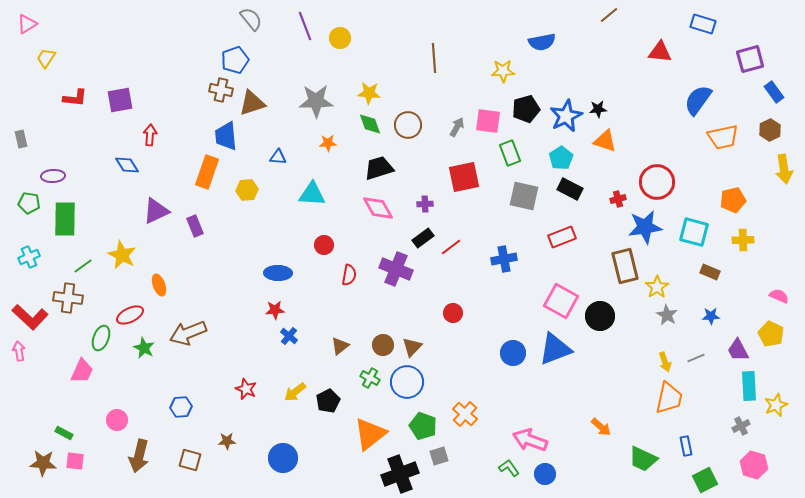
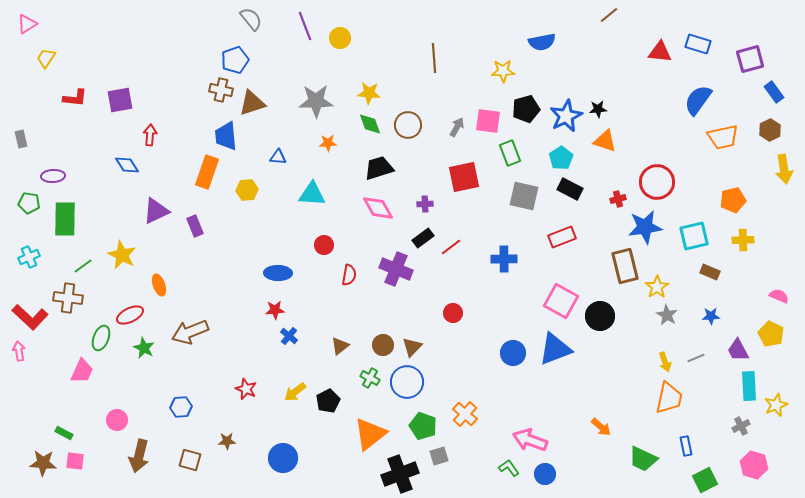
blue rectangle at (703, 24): moved 5 px left, 20 px down
cyan square at (694, 232): moved 4 px down; rotated 28 degrees counterclockwise
blue cross at (504, 259): rotated 10 degrees clockwise
brown arrow at (188, 333): moved 2 px right, 1 px up
